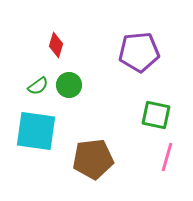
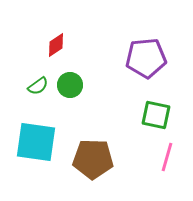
red diamond: rotated 40 degrees clockwise
purple pentagon: moved 7 px right, 6 px down
green circle: moved 1 px right
cyan square: moved 11 px down
brown pentagon: rotated 9 degrees clockwise
